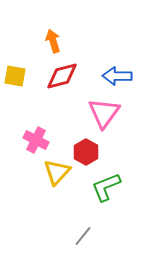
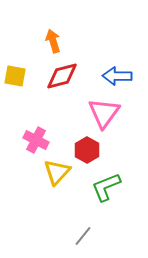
red hexagon: moved 1 px right, 2 px up
